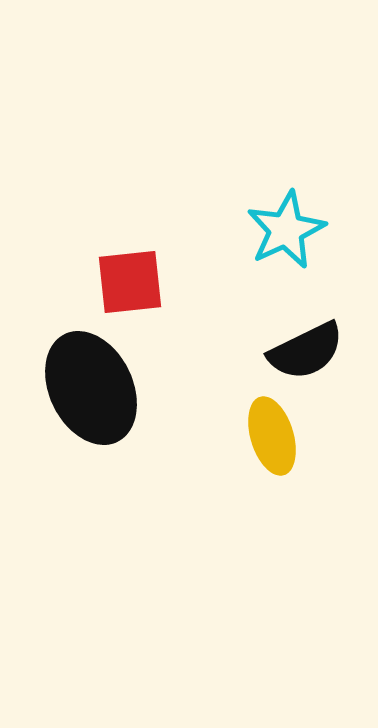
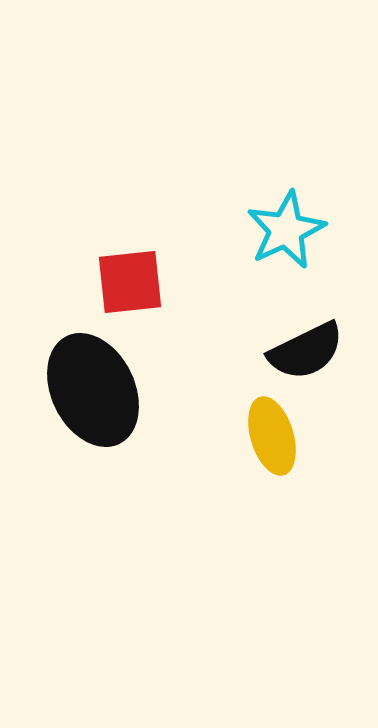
black ellipse: moved 2 px right, 2 px down
